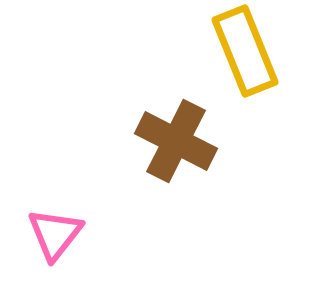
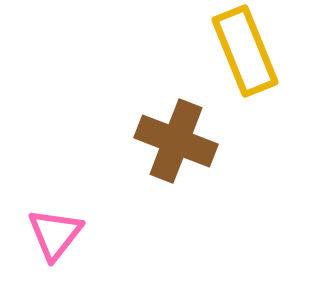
brown cross: rotated 6 degrees counterclockwise
